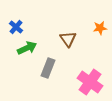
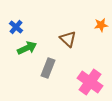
orange star: moved 1 px right, 3 px up
brown triangle: rotated 12 degrees counterclockwise
